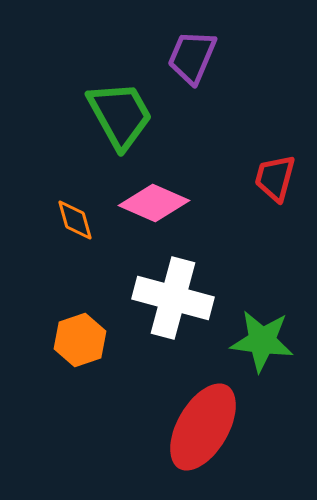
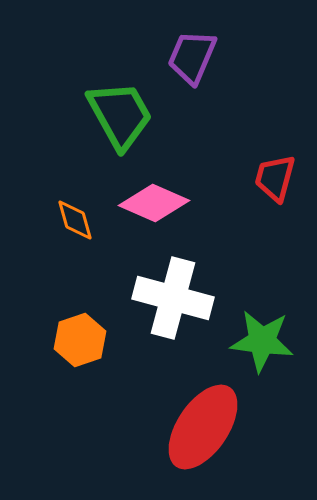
red ellipse: rotated 4 degrees clockwise
